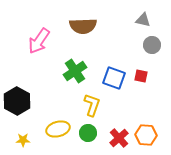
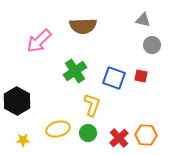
pink arrow: rotated 12 degrees clockwise
